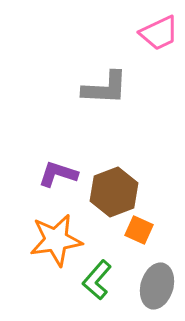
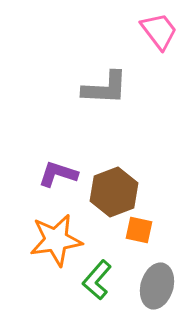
pink trapezoid: moved 2 px up; rotated 102 degrees counterclockwise
orange square: rotated 12 degrees counterclockwise
